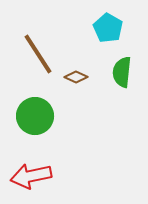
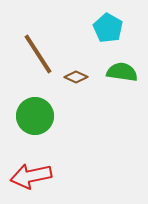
green semicircle: rotated 92 degrees clockwise
